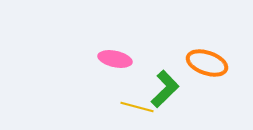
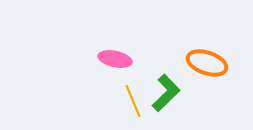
green L-shape: moved 1 px right, 4 px down
yellow line: moved 4 px left, 6 px up; rotated 52 degrees clockwise
